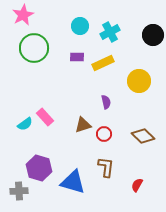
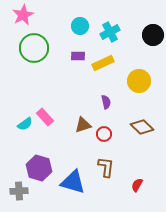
purple rectangle: moved 1 px right, 1 px up
brown diamond: moved 1 px left, 9 px up
